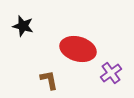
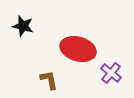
purple cross: rotated 15 degrees counterclockwise
